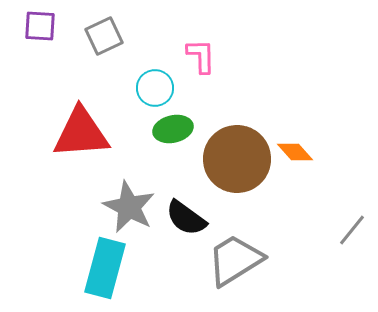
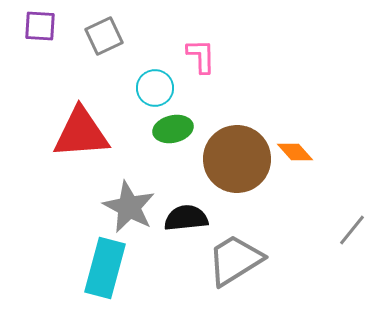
black semicircle: rotated 138 degrees clockwise
